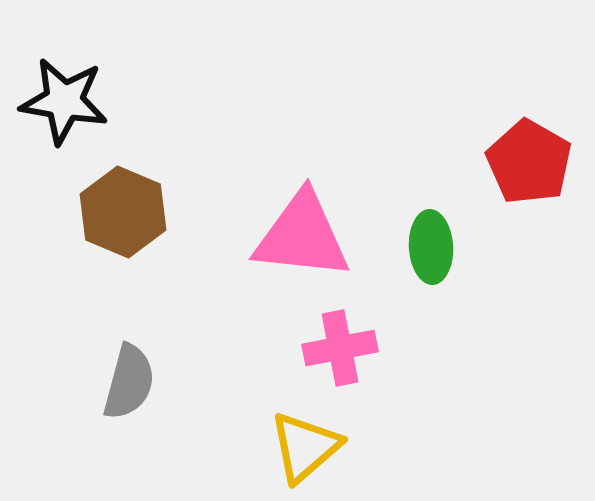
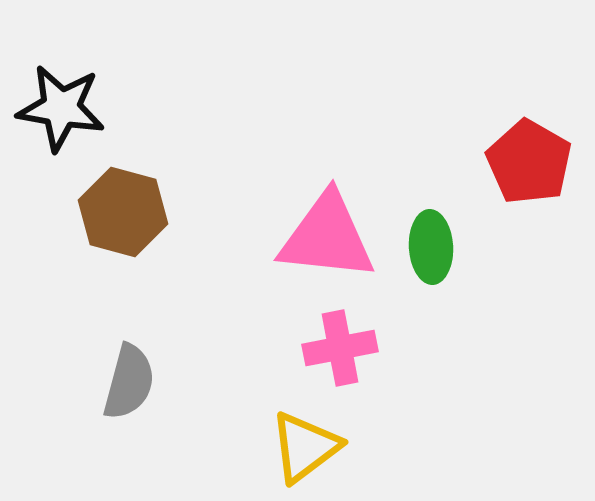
black star: moved 3 px left, 7 px down
brown hexagon: rotated 8 degrees counterclockwise
pink triangle: moved 25 px right, 1 px down
yellow triangle: rotated 4 degrees clockwise
